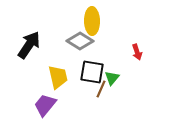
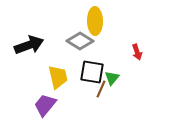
yellow ellipse: moved 3 px right
black arrow: rotated 36 degrees clockwise
